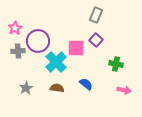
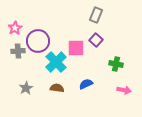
blue semicircle: rotated 64 degrees counterclockwise
